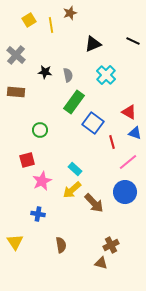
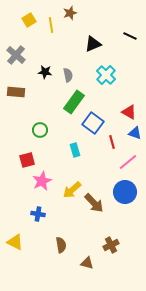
black line: moved 3 px left, 5 px up
cyan rectangle: moved 19 px up; rotated 32 degrees clockwise
yellow triangle: rotated 30 degrees counterclockwise
brown triangle: moved 14 px left
